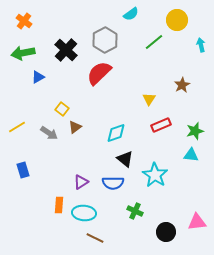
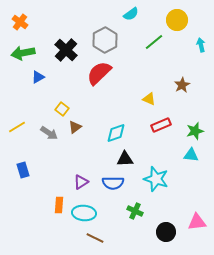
orange cross: moved 4 px left, 1 px down
yellow triangle: rotated 40 degrees counterclockwise
black triangle: rotated 42 degrees counterclockwise
cyan star: moved 1 px right, 4 px down; rotated 15 degrees counterclockwise
